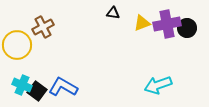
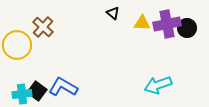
black triangle: rotated 32 degrees clockwise
yellow triangle: rotated 24 degrees clockwise
brown cross: rotated 20 degrees counterclockwise
cyan cross: moved 9 px down; rotated 30 degrees counterclockwise
